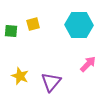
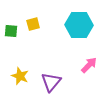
pink arrow: moved 1 px right, 1 px down
